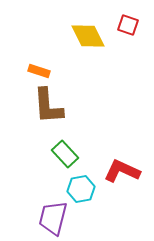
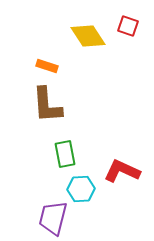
red square: moved 1 px down
yellow diamond: rotated 6 degrees counterclockwise
orange rectangle: moved 8 px right, 5 px up
brown L-shape: moved 1 px left, 1 px up
green rectangle: rotated 32 degrees clockwise
cyan hexagon: rotated 8 degrees clockwise
